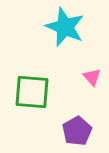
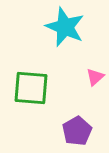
pink triangle: moved 3 px right; rotated 30 degrees clockwise
green square: moved 1 px left, 4 px up
